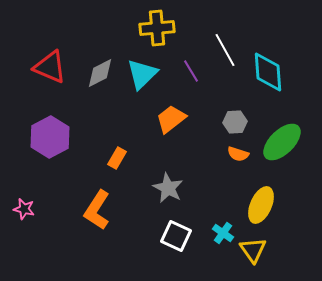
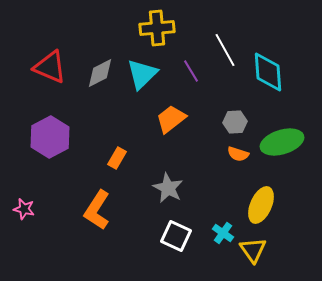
green ellipse: rotated 27 degrees clockwise
